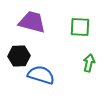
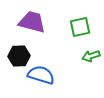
green square: rotated 15 degrees counterclockwise
green arrow: moved 2 px right, 7 px up; rotated 120 degrees counterclockwise
